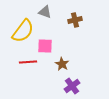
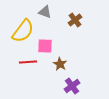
brown cross: rotated 24 degrees counterclockwise
brown star: moved 2 px left
